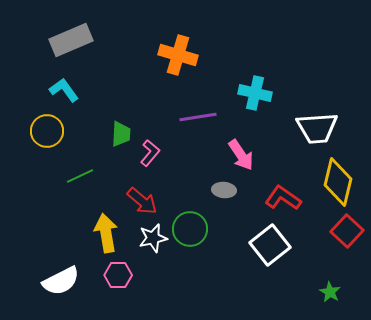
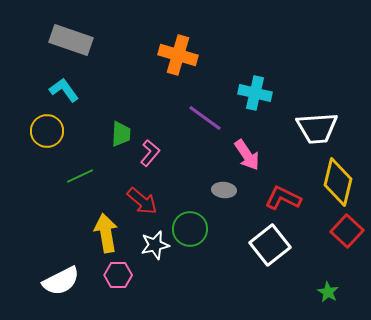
gray rectangle: rotated 42 degrees clockwise
purple line: moved 7 px right, 1 px down; rotated 45 degrees clockwise
pink arrow: moved 6 px right
red L-shape: rotated 9 degrees counterclockwise
white star: moved 2 px right, 7 px down
green star: moved 2 px left
